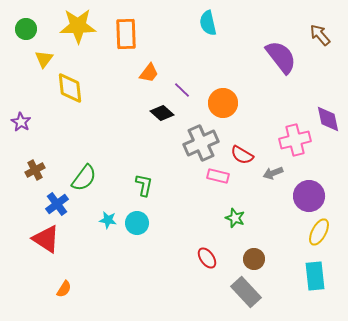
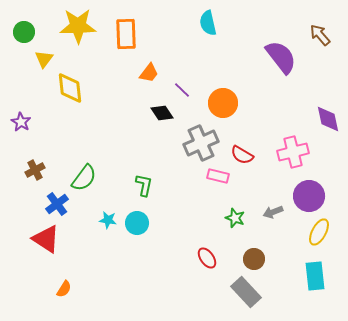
green circle: moved 2 px left, 3 px down
black diamond: rotated 15 degrees clockwise
pink cross: moved 2 px left, 12 px down
gray arrow: moved 39 px down
